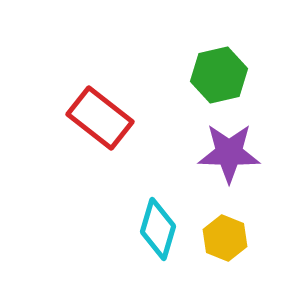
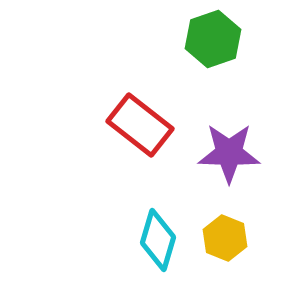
green hexagon: moved 6 px left, 36 px up; rotated 6 degrees counterclockwise
red rectangle: moved 40 px right, 7 px down
cyan diamond: moved 11 px down
